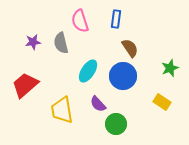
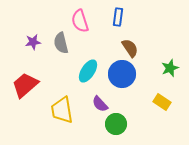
blue rectangle: moved 2 px right, 2 px up
blue circle: moved 1 px left, 2 px up
purple semicircle: moved 2 px right
